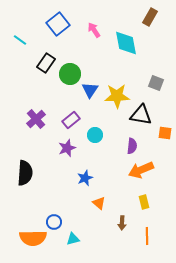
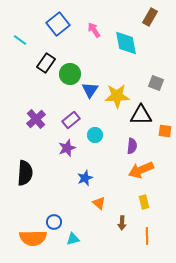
black triangle: rotated 10 degrees counterclockwise
orange square: moved 2 px up
